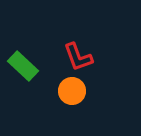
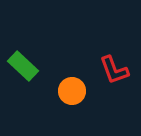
red L-shape: moved 36 px right, 13 px down
